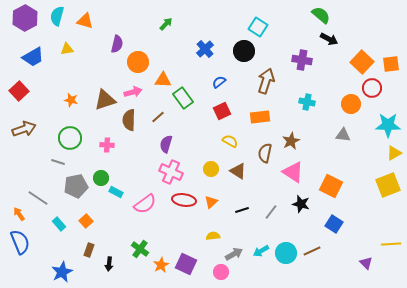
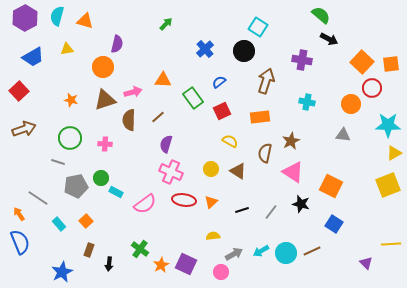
orange circle at (138, 62): moved 35 px left, 5 px down
green rectangle at (183, 98): moved 10 px right
pink cross at (107, 145): moved 2 px left, 1 px up
